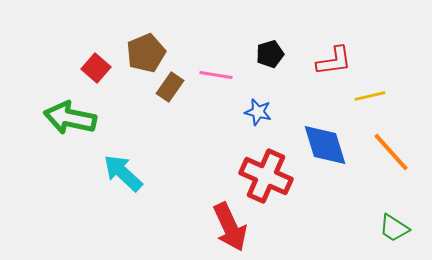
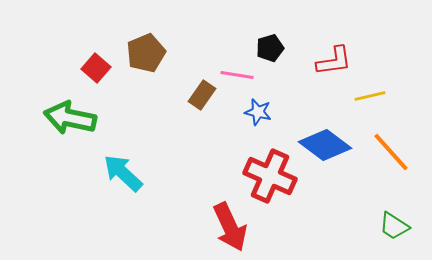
black pentagon: moved 6 px up
pink line: moved 21 px right
brown rectangle: moved 32 px right, 8 px down
blue diamond: rotated 36 degrees counterclockwise
red cross: moved 4 px right
green trapezoid: moved 2 px up
